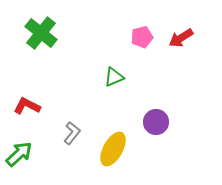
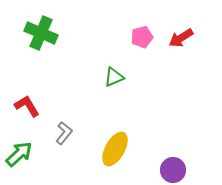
green cross: rotated 16 degrees counterclockwise
red L-shape: rotated 32 degrees clockwise
purple circle: moved 17 px right, 48 px down
gray L-shape: moved 8 px left
yellow ellipse: moved 2 px right
